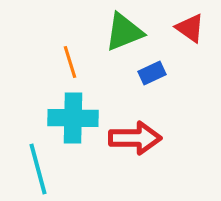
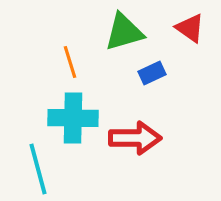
green triangle: rotated 6 degrees clockwise
